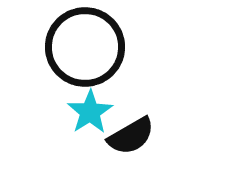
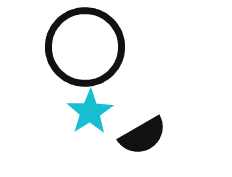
black semicircle: moved 12 px right
